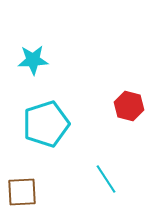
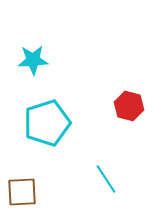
cyan pentagon: moved 1 px right, 1 px up
